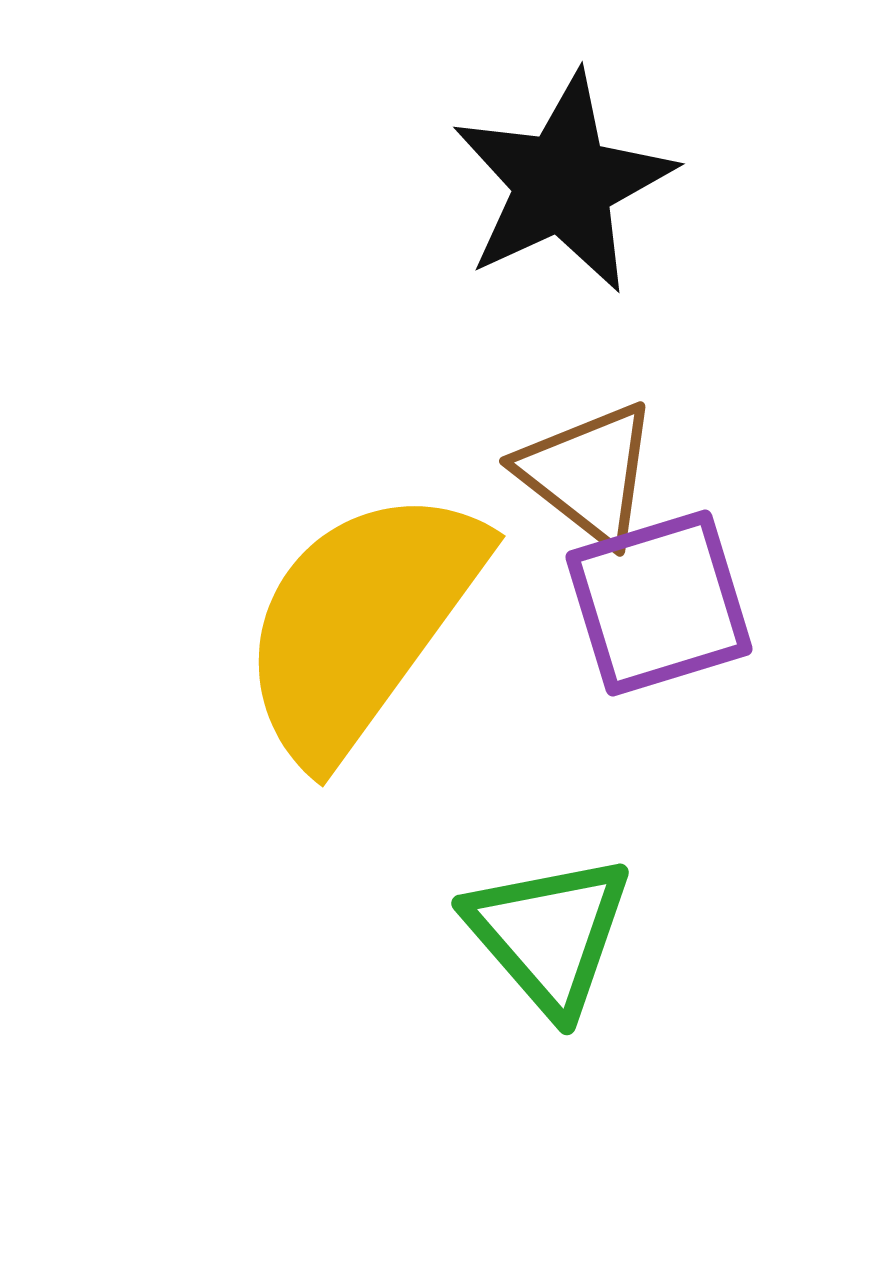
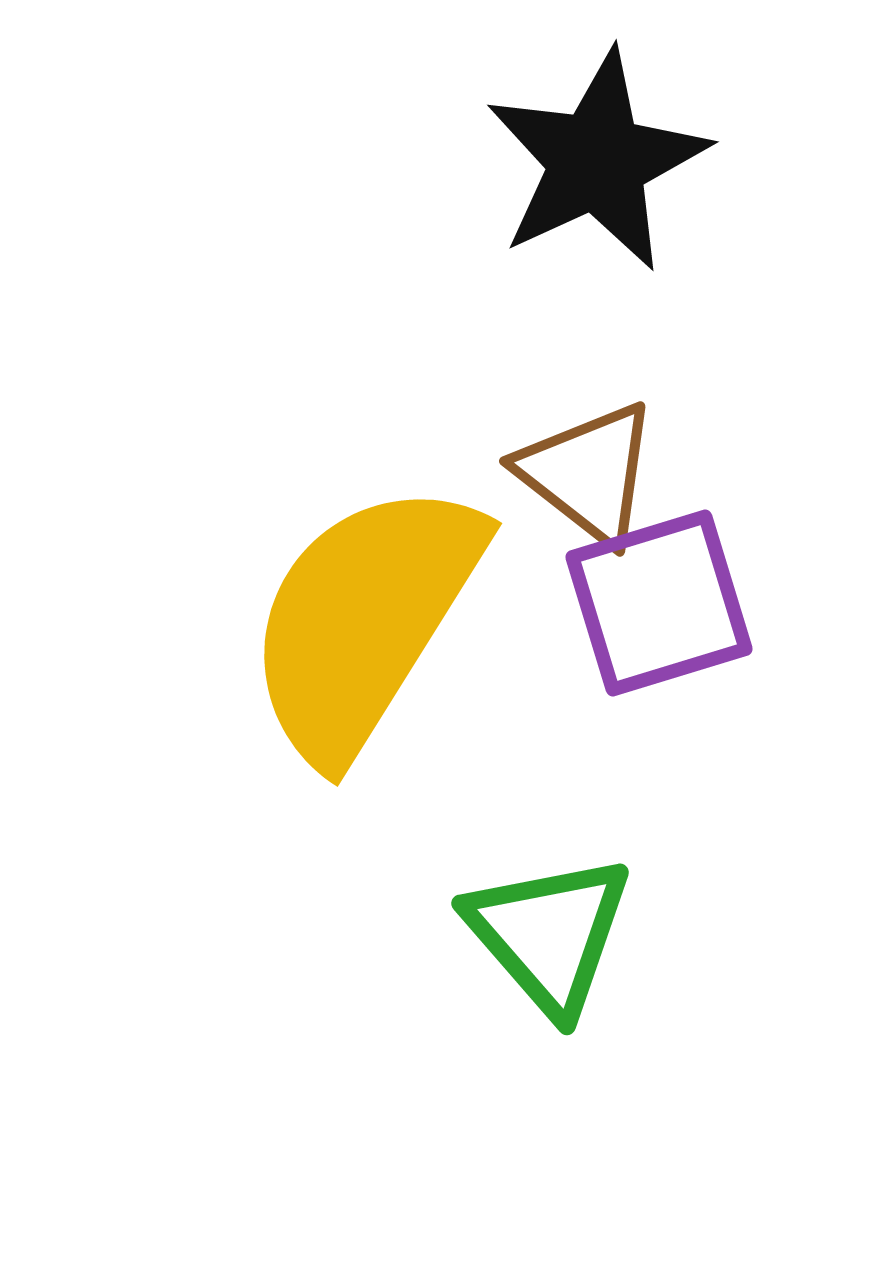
black star: moved 34 px right, 22 px up
yellow semicircle: moved 3 px right, 3 px up; rotated 4 degrees counterclockwise
